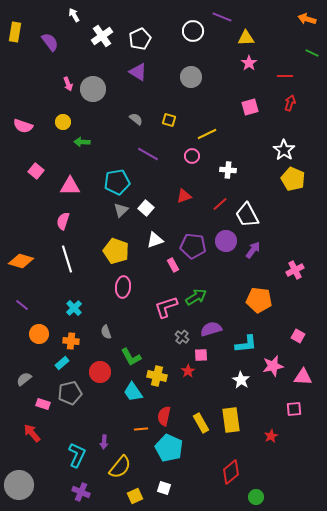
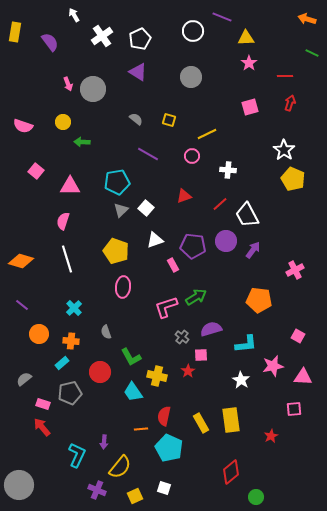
red arrow at (32, 433): moved 10 px right, 6 px up
purple cross at (81, 492): moved 16 px right, 2 px up
